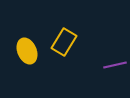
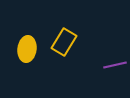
yellow ellipse: moved 2 px up; rotated 30 degrees clockwise
